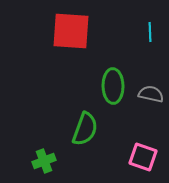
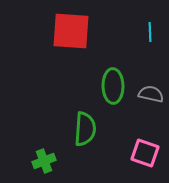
green semicircle: rotated 16 degrees counterclockwise
pink square: moved 2 px right, 4 px up
